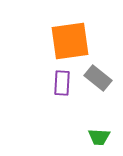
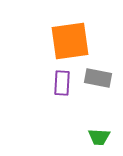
gray rectangle: rotated 28 degrees counterclockwise
